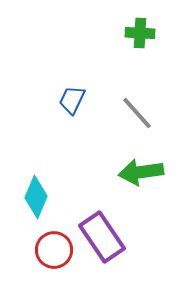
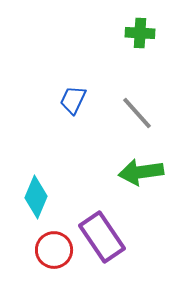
blue trapezoid: moved 1 px right
